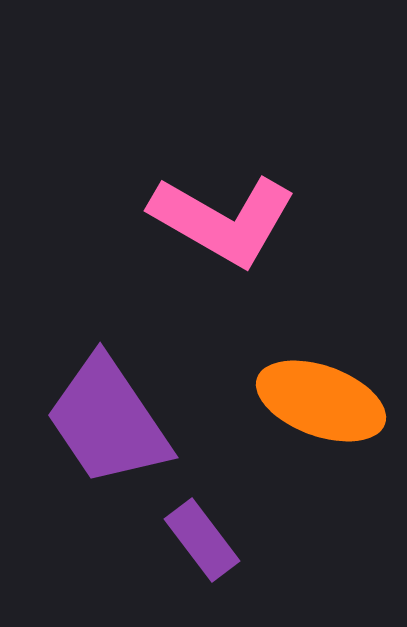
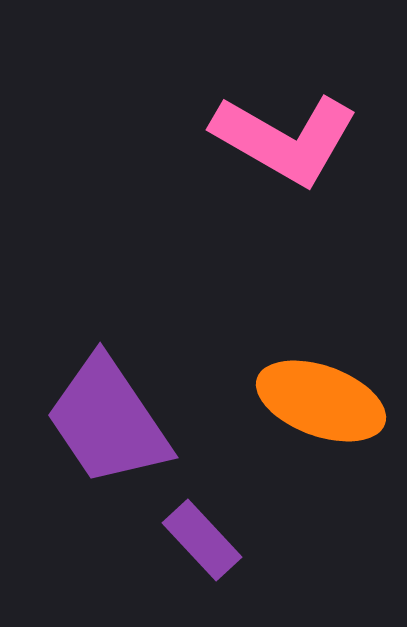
pink L-shape: moved 62 px right, 81 px up
purple rectangle: rotated 6 degrees counterclockwise
